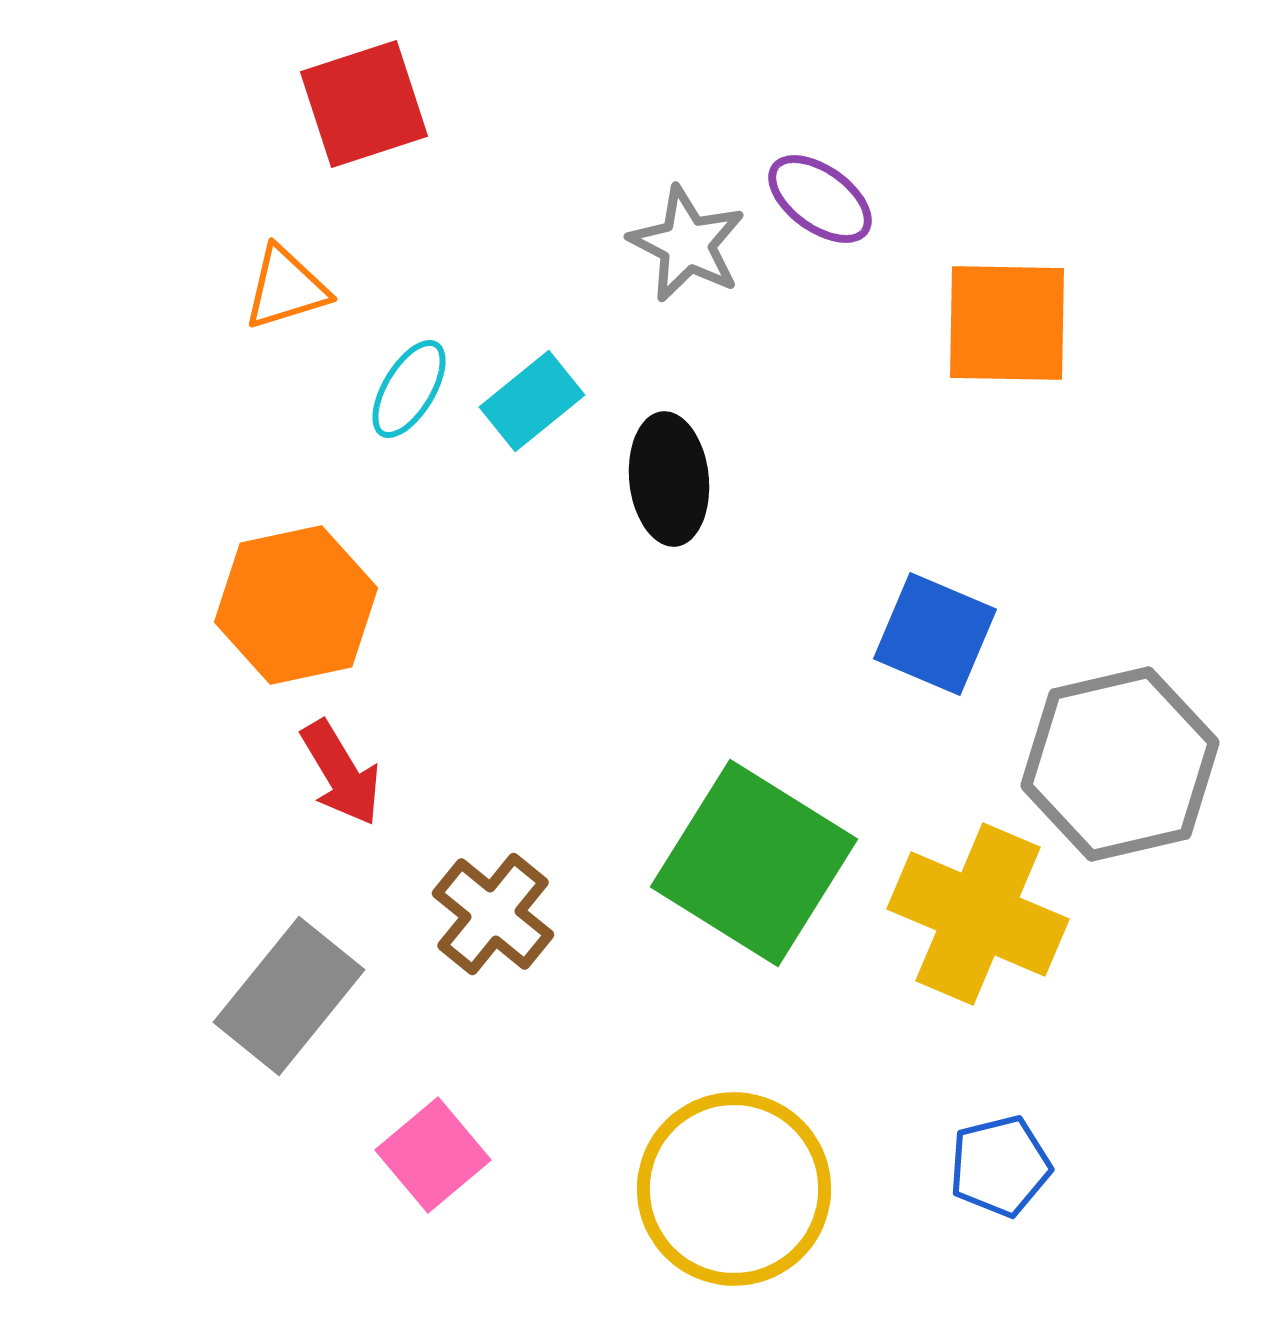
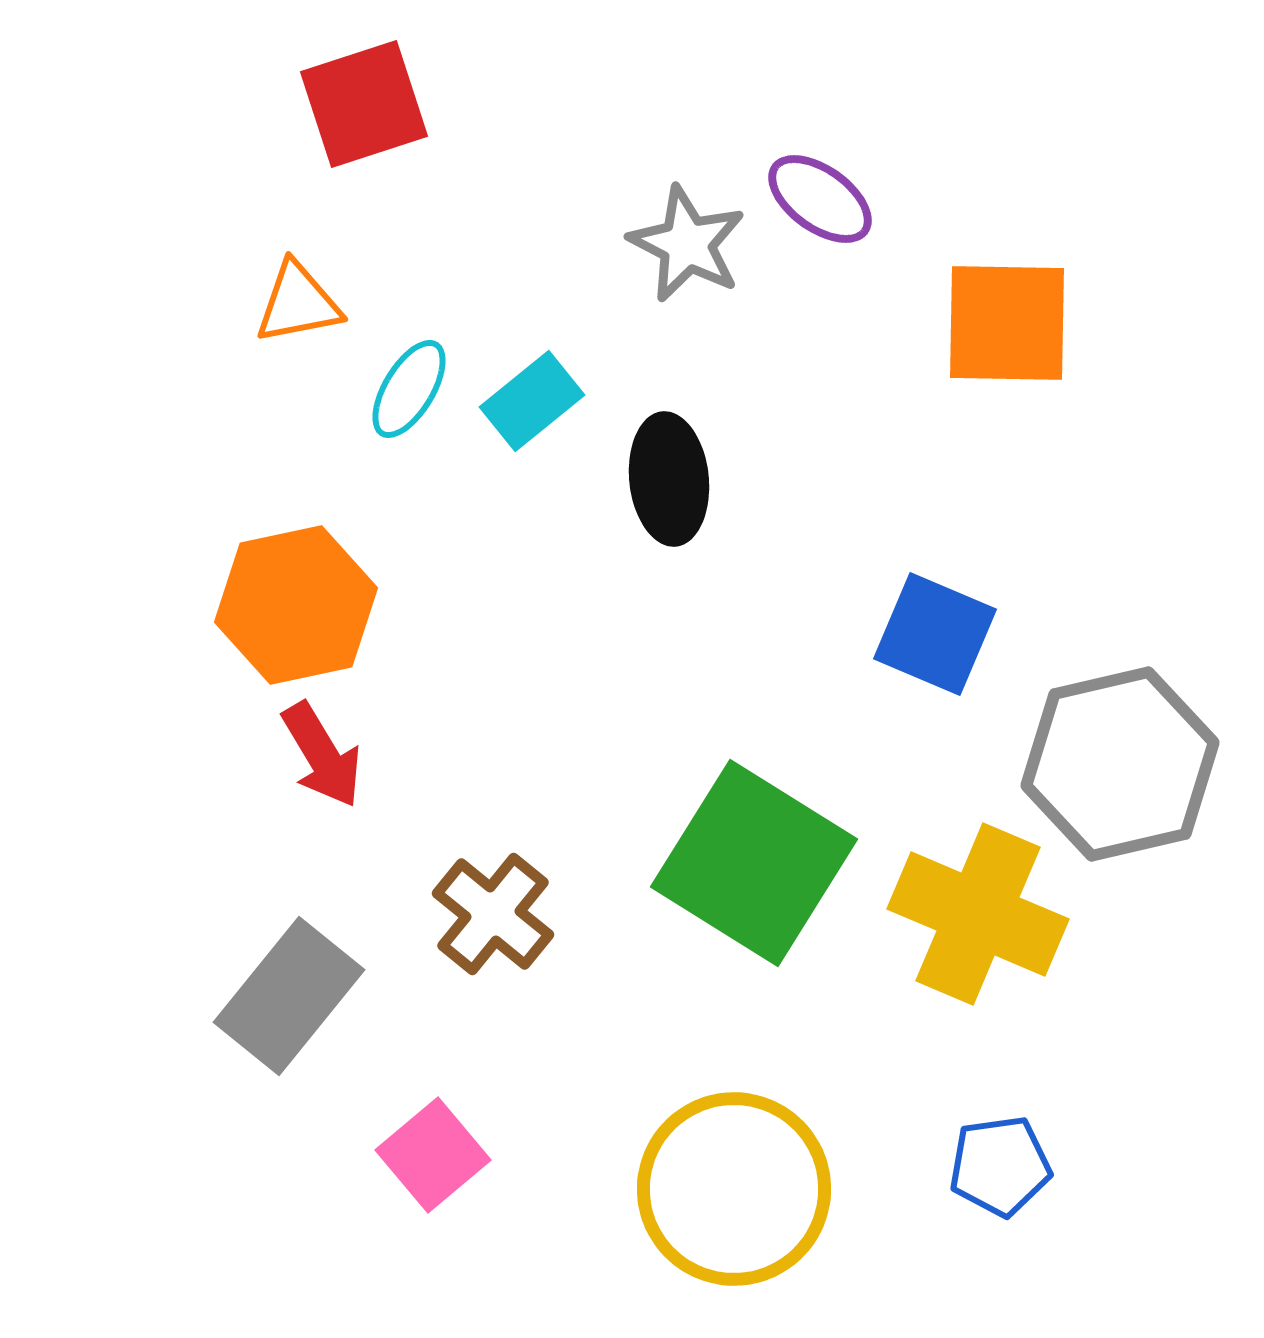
orange triangle: moved 12 px right, 15 px down; rotated 6 degrees clockwise
red arrow: moved 19 px left, 18 px up
blue pentagon: rotated 6 degrees clockwise
